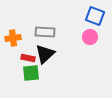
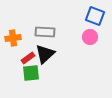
red rectangle: rotated 48 degrees counterclockwise
